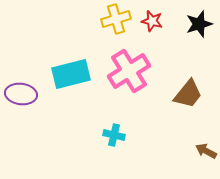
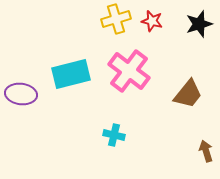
pink cross: rotated 21 degrees counterclockwise
brown arrow: rotated 45 degrees clockwise
